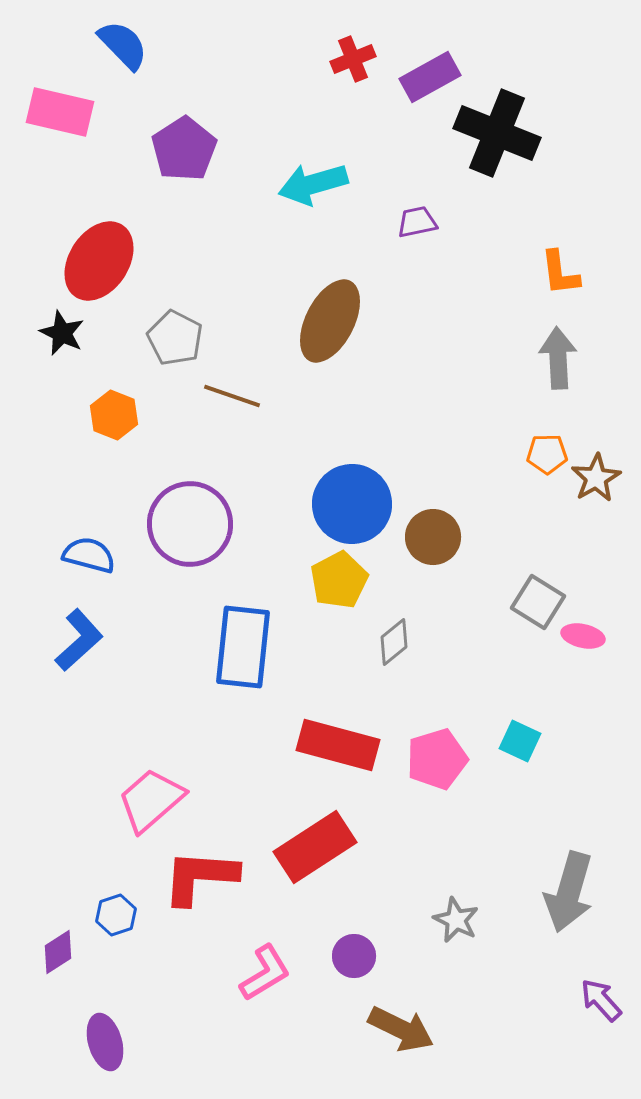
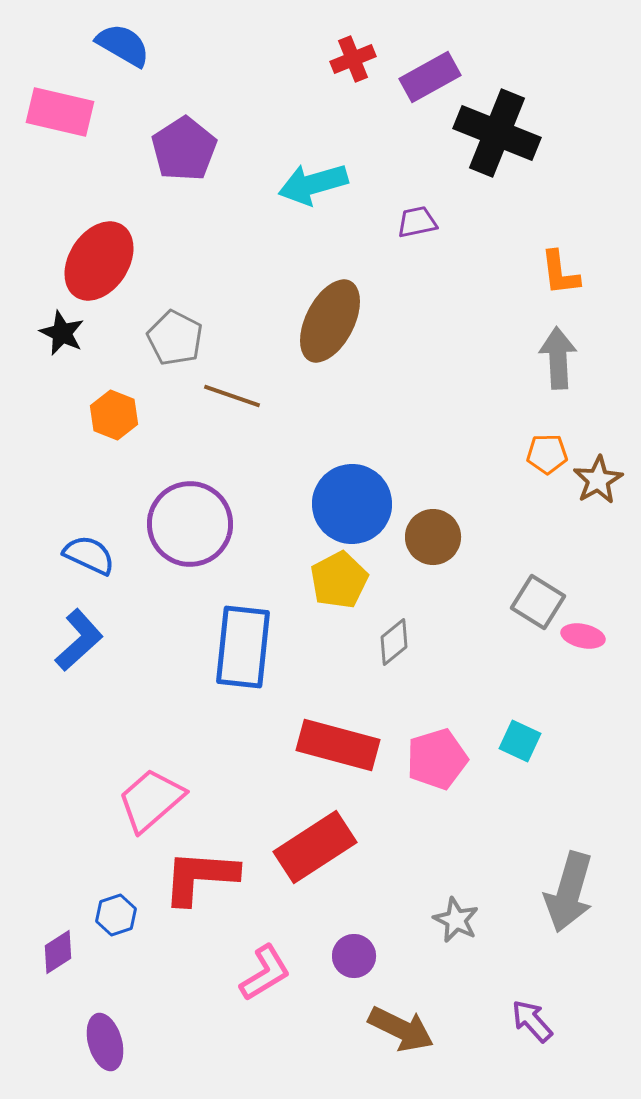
blue semicircle at (123, 45): rotated 16 degrees counterclockwise
brown star at (596, 478): moved 2 px right, 2 px down
blue semicircle at (89, 555): rotated 10 degrees clockwise
purple arrow at (601, 1000): moved 69 px left, 21 px down
